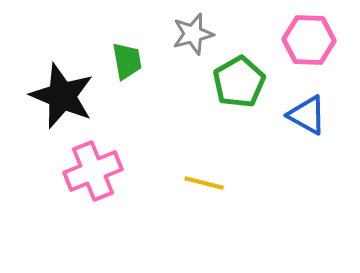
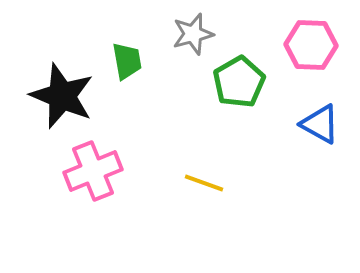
pink hexagon: moved 2 px right, 5 px down
blue triangle: moved 13 px right, 9 px down
yellow line: rotated 6 degrees clockwise
